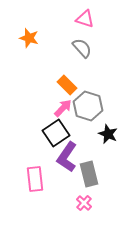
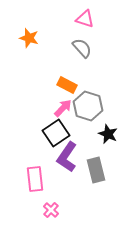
orange rectangle: rotated 18 degrees counterclockwise
gray rectangle: moved 7 px right, 4 px up
pink cross: moved 33 px left, 7 px down
